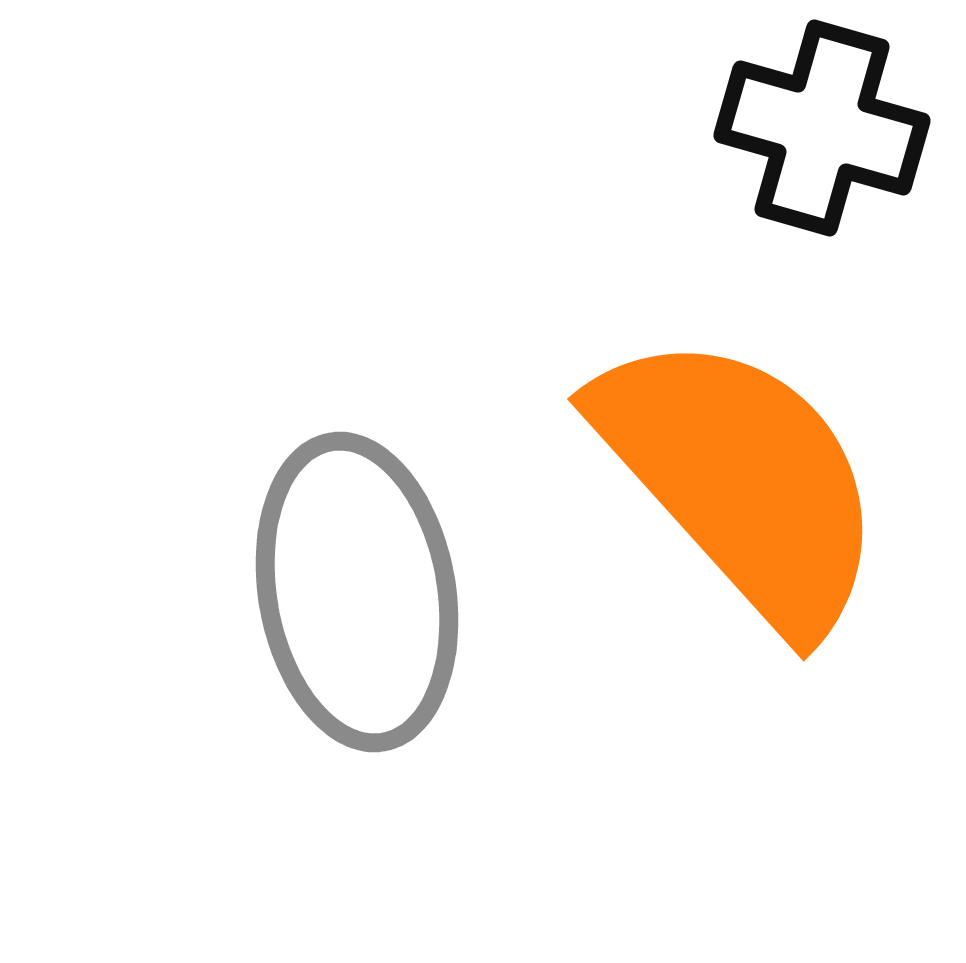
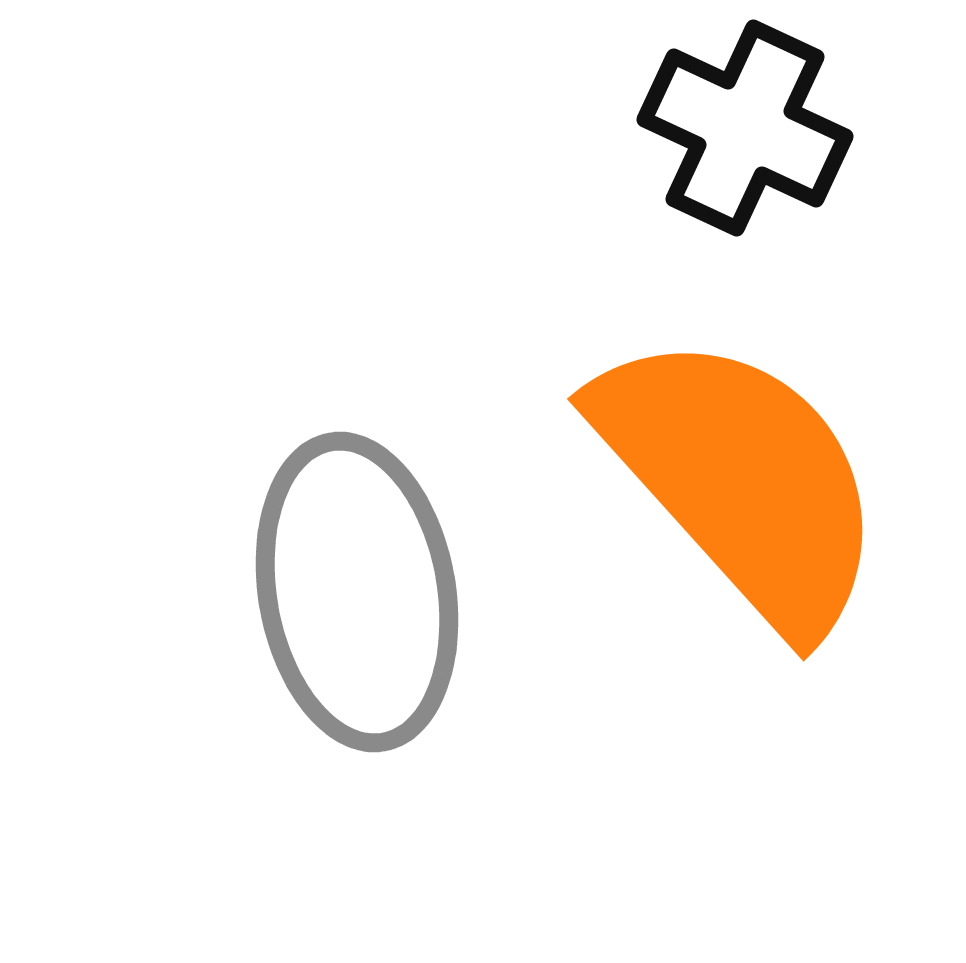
black cross: moved 77 px left; rotated 9 degrees clockwise
